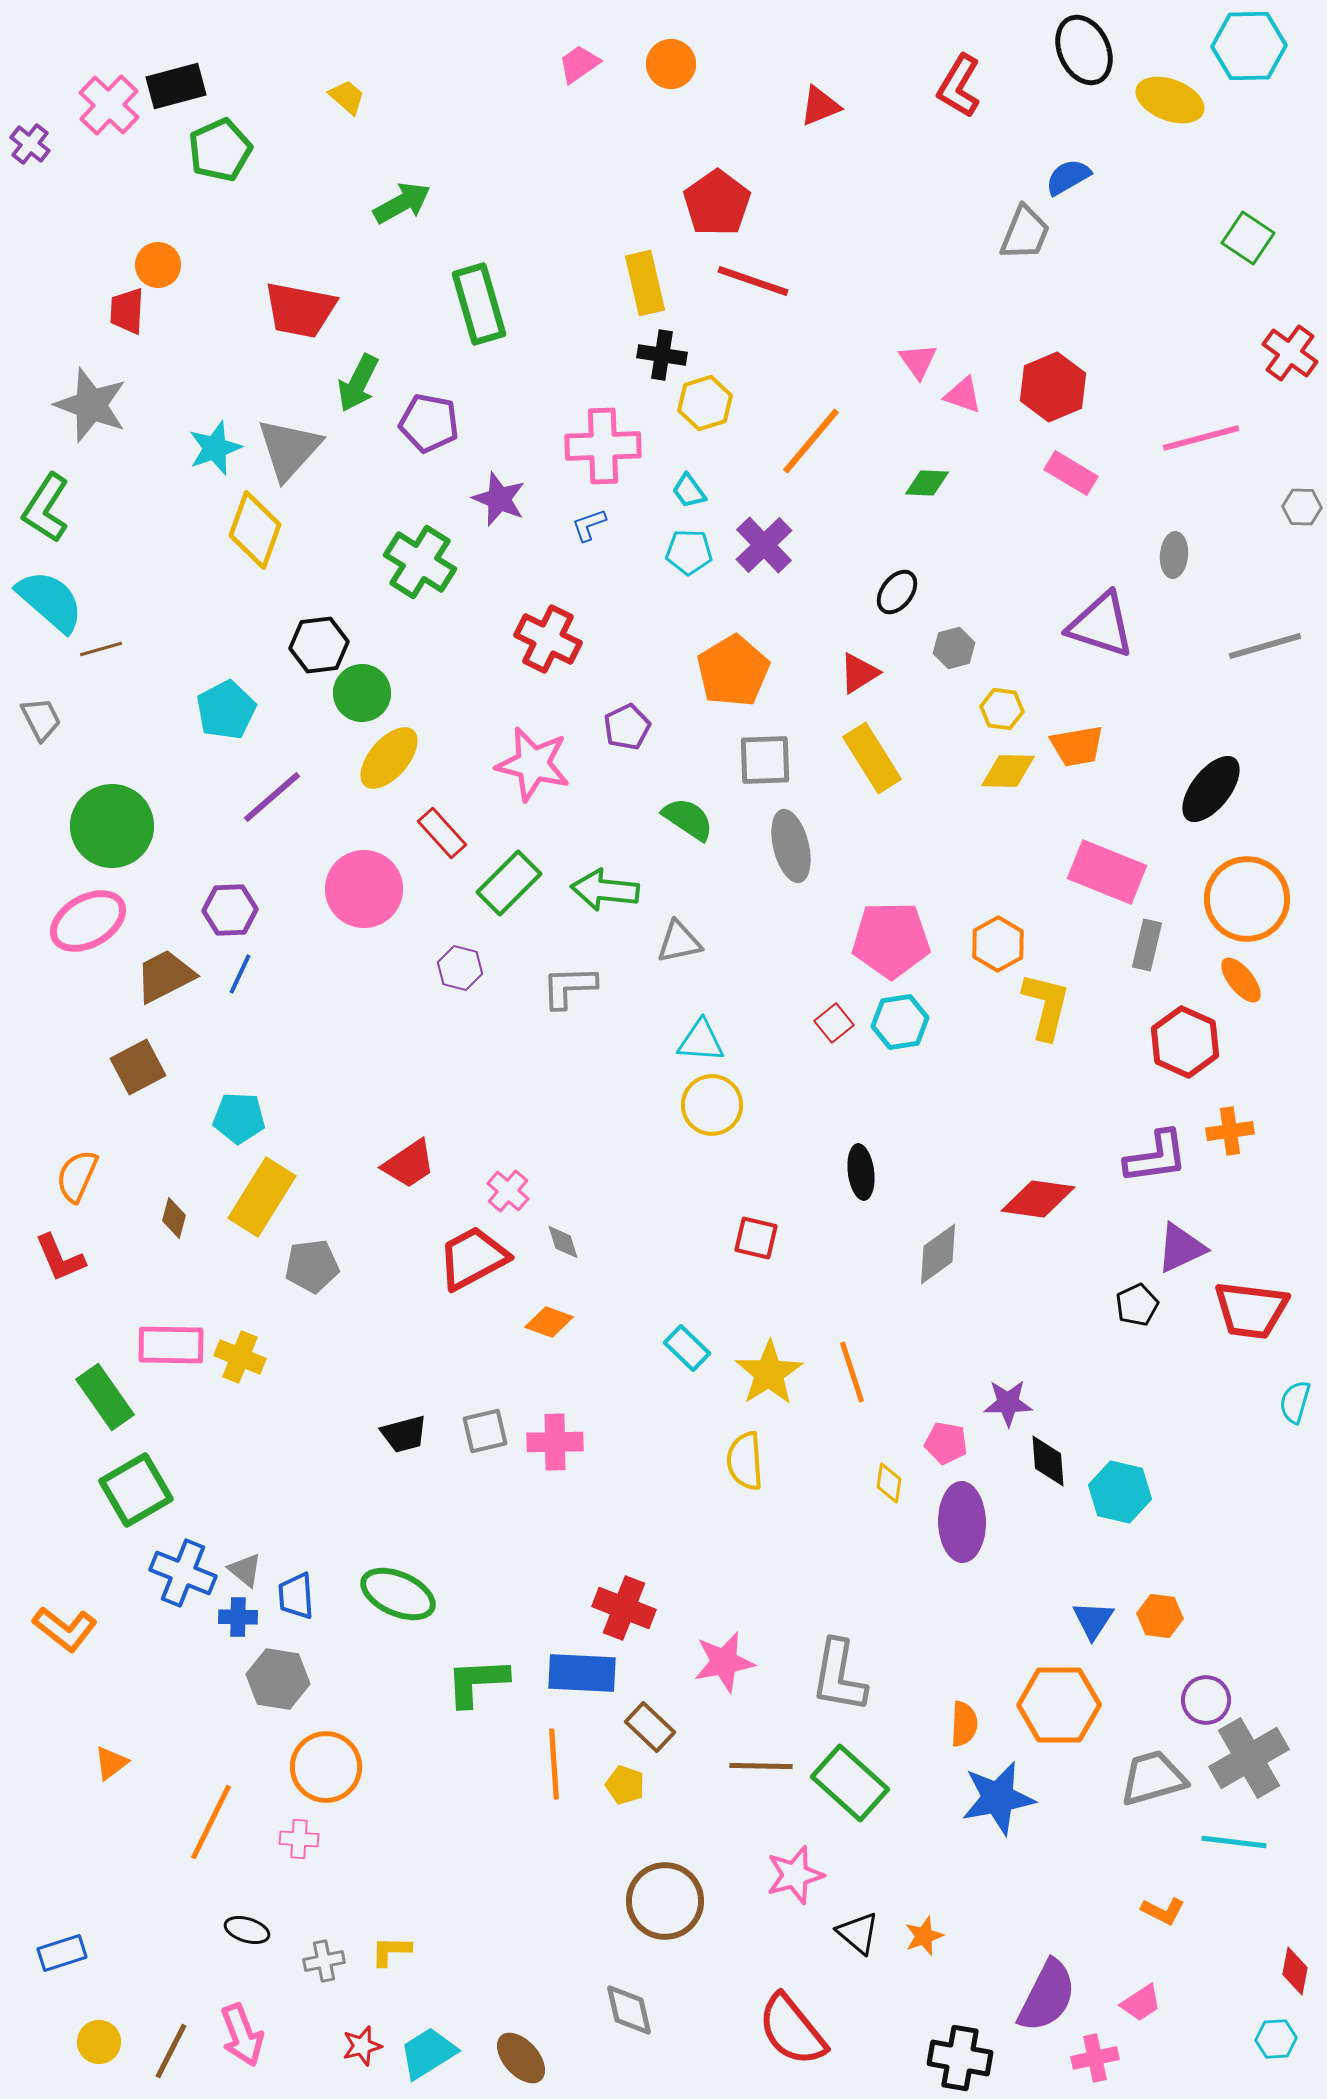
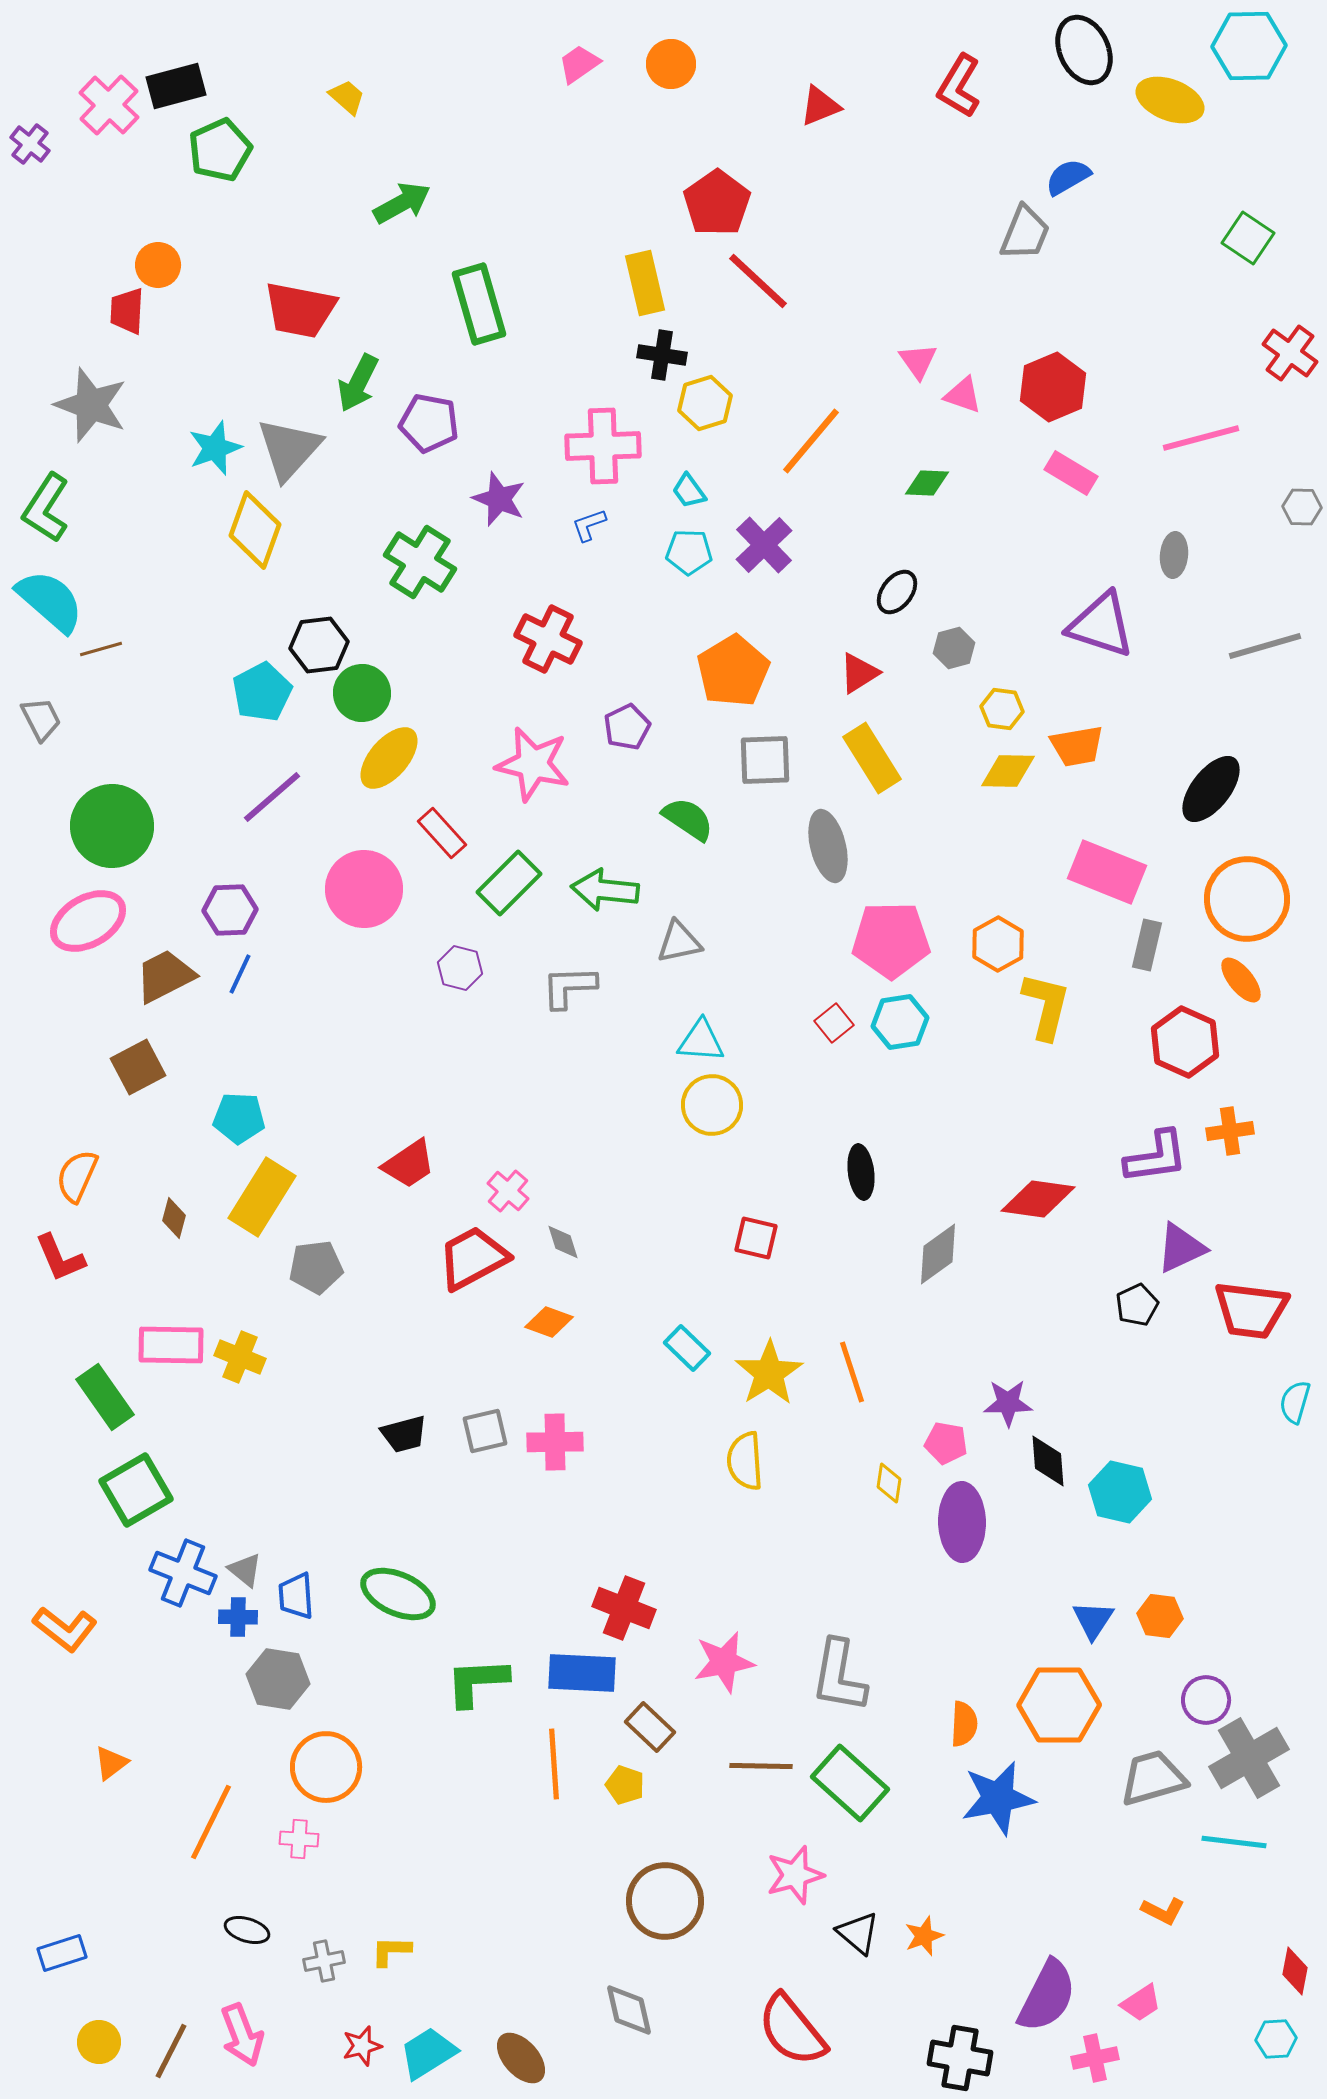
red line at (753, 281): moved 5 px right; rotated 24 degrees clockwise
cyan pentagon at (226, 710): moved 36 px right, 18 px up
gray ellipse at (791, 846): moved 37 px right
gray pentagon at (312, 1266): moved 4 px right, 1 px down
